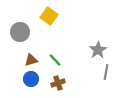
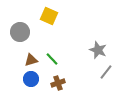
yellow square: rotated 12 degrees counterclockwise
gray star: rotated 18 degrees counterclockwise
green line: moved 3 px left, 1 px up
gray line: rotated 28 degrees clockwise
